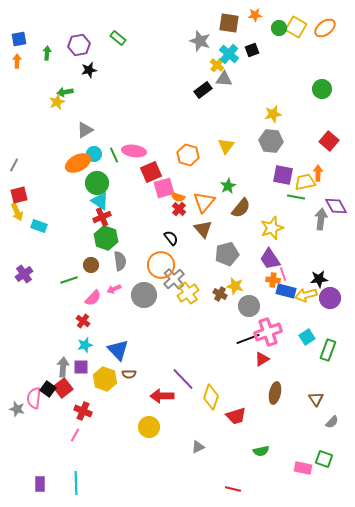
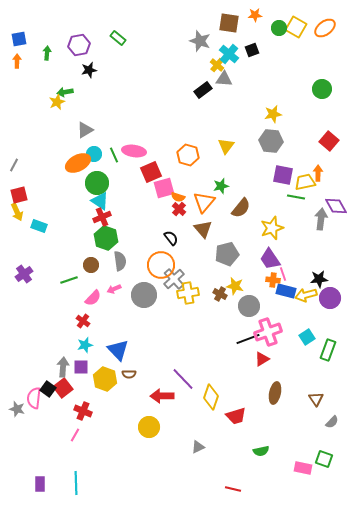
green star at (228, 186): moved 7 px left; rotated 14 degrees clockwise
yellow cross at (188, 293): rotated 25 degrees clockwise
